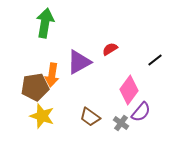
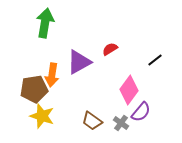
brown pentagon: moved 1 px left, 2 px down
brown trapezoid: moved 2 px right, 4 px down
